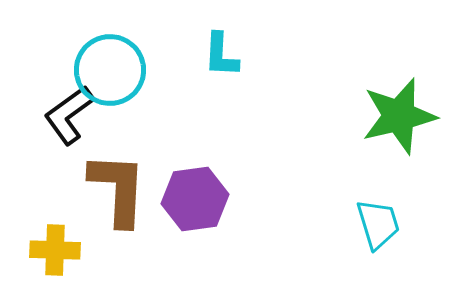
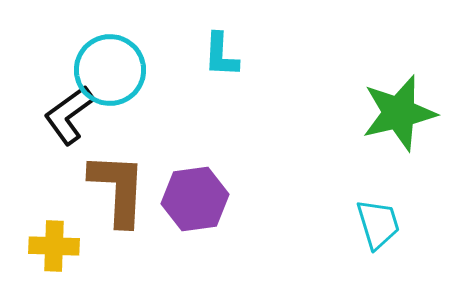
green star: moved 3 px up
yellow cross: moved 1 px left, 4 px up
